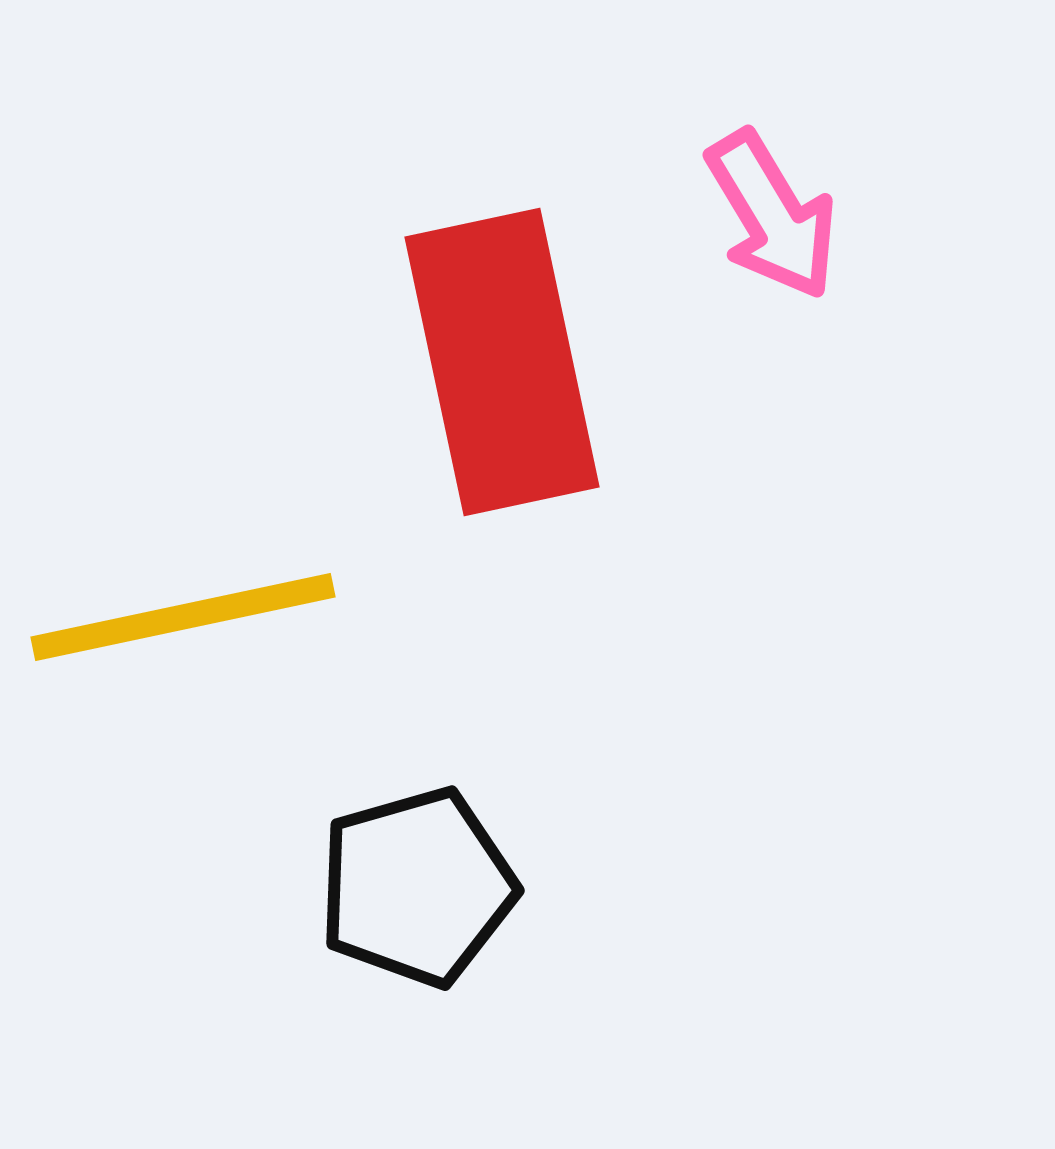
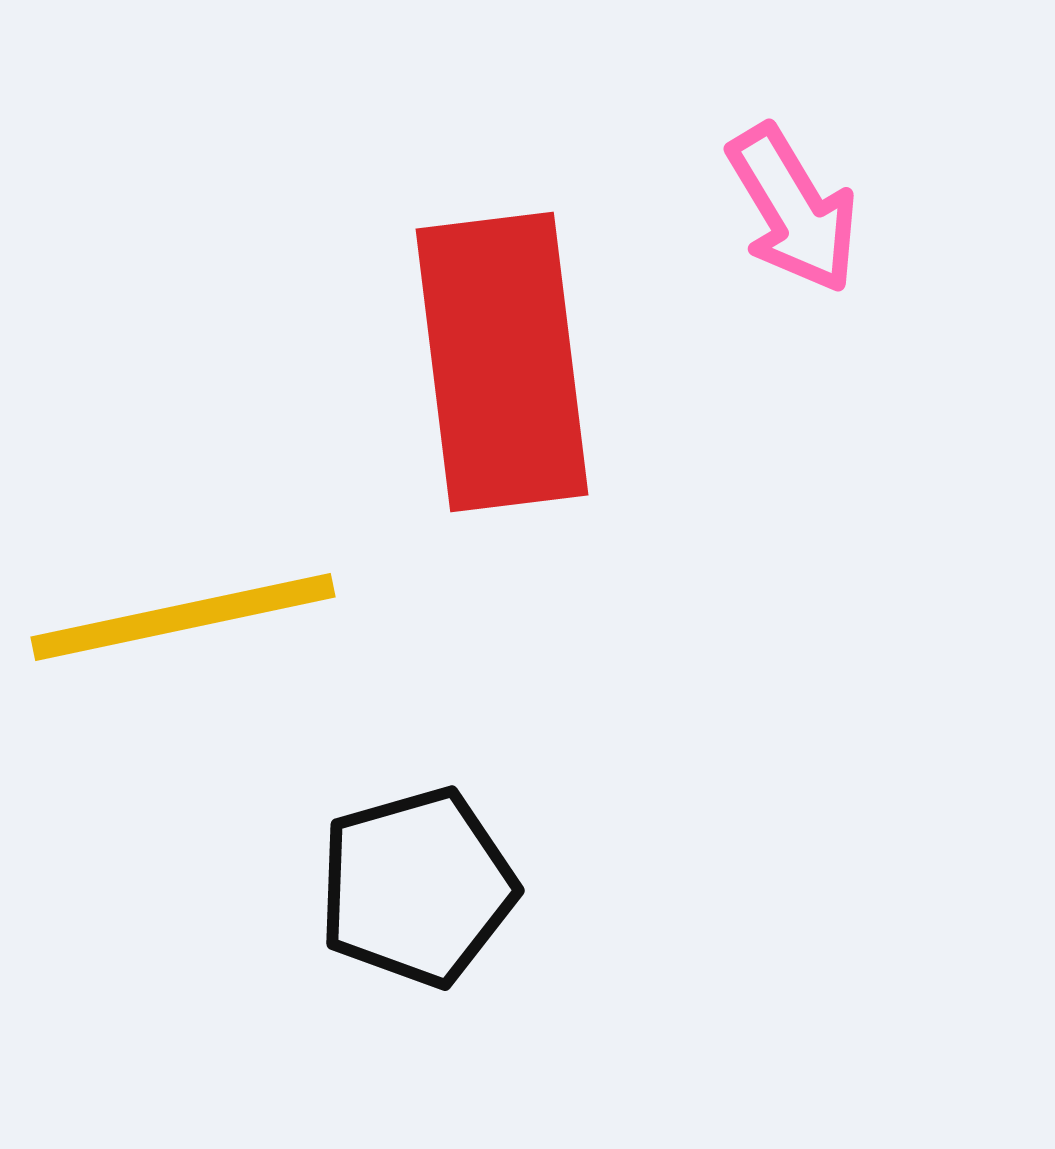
pink arrow: moved 21 px right, 6 px up
red rectangle: rotated 5 degrees clockwise
